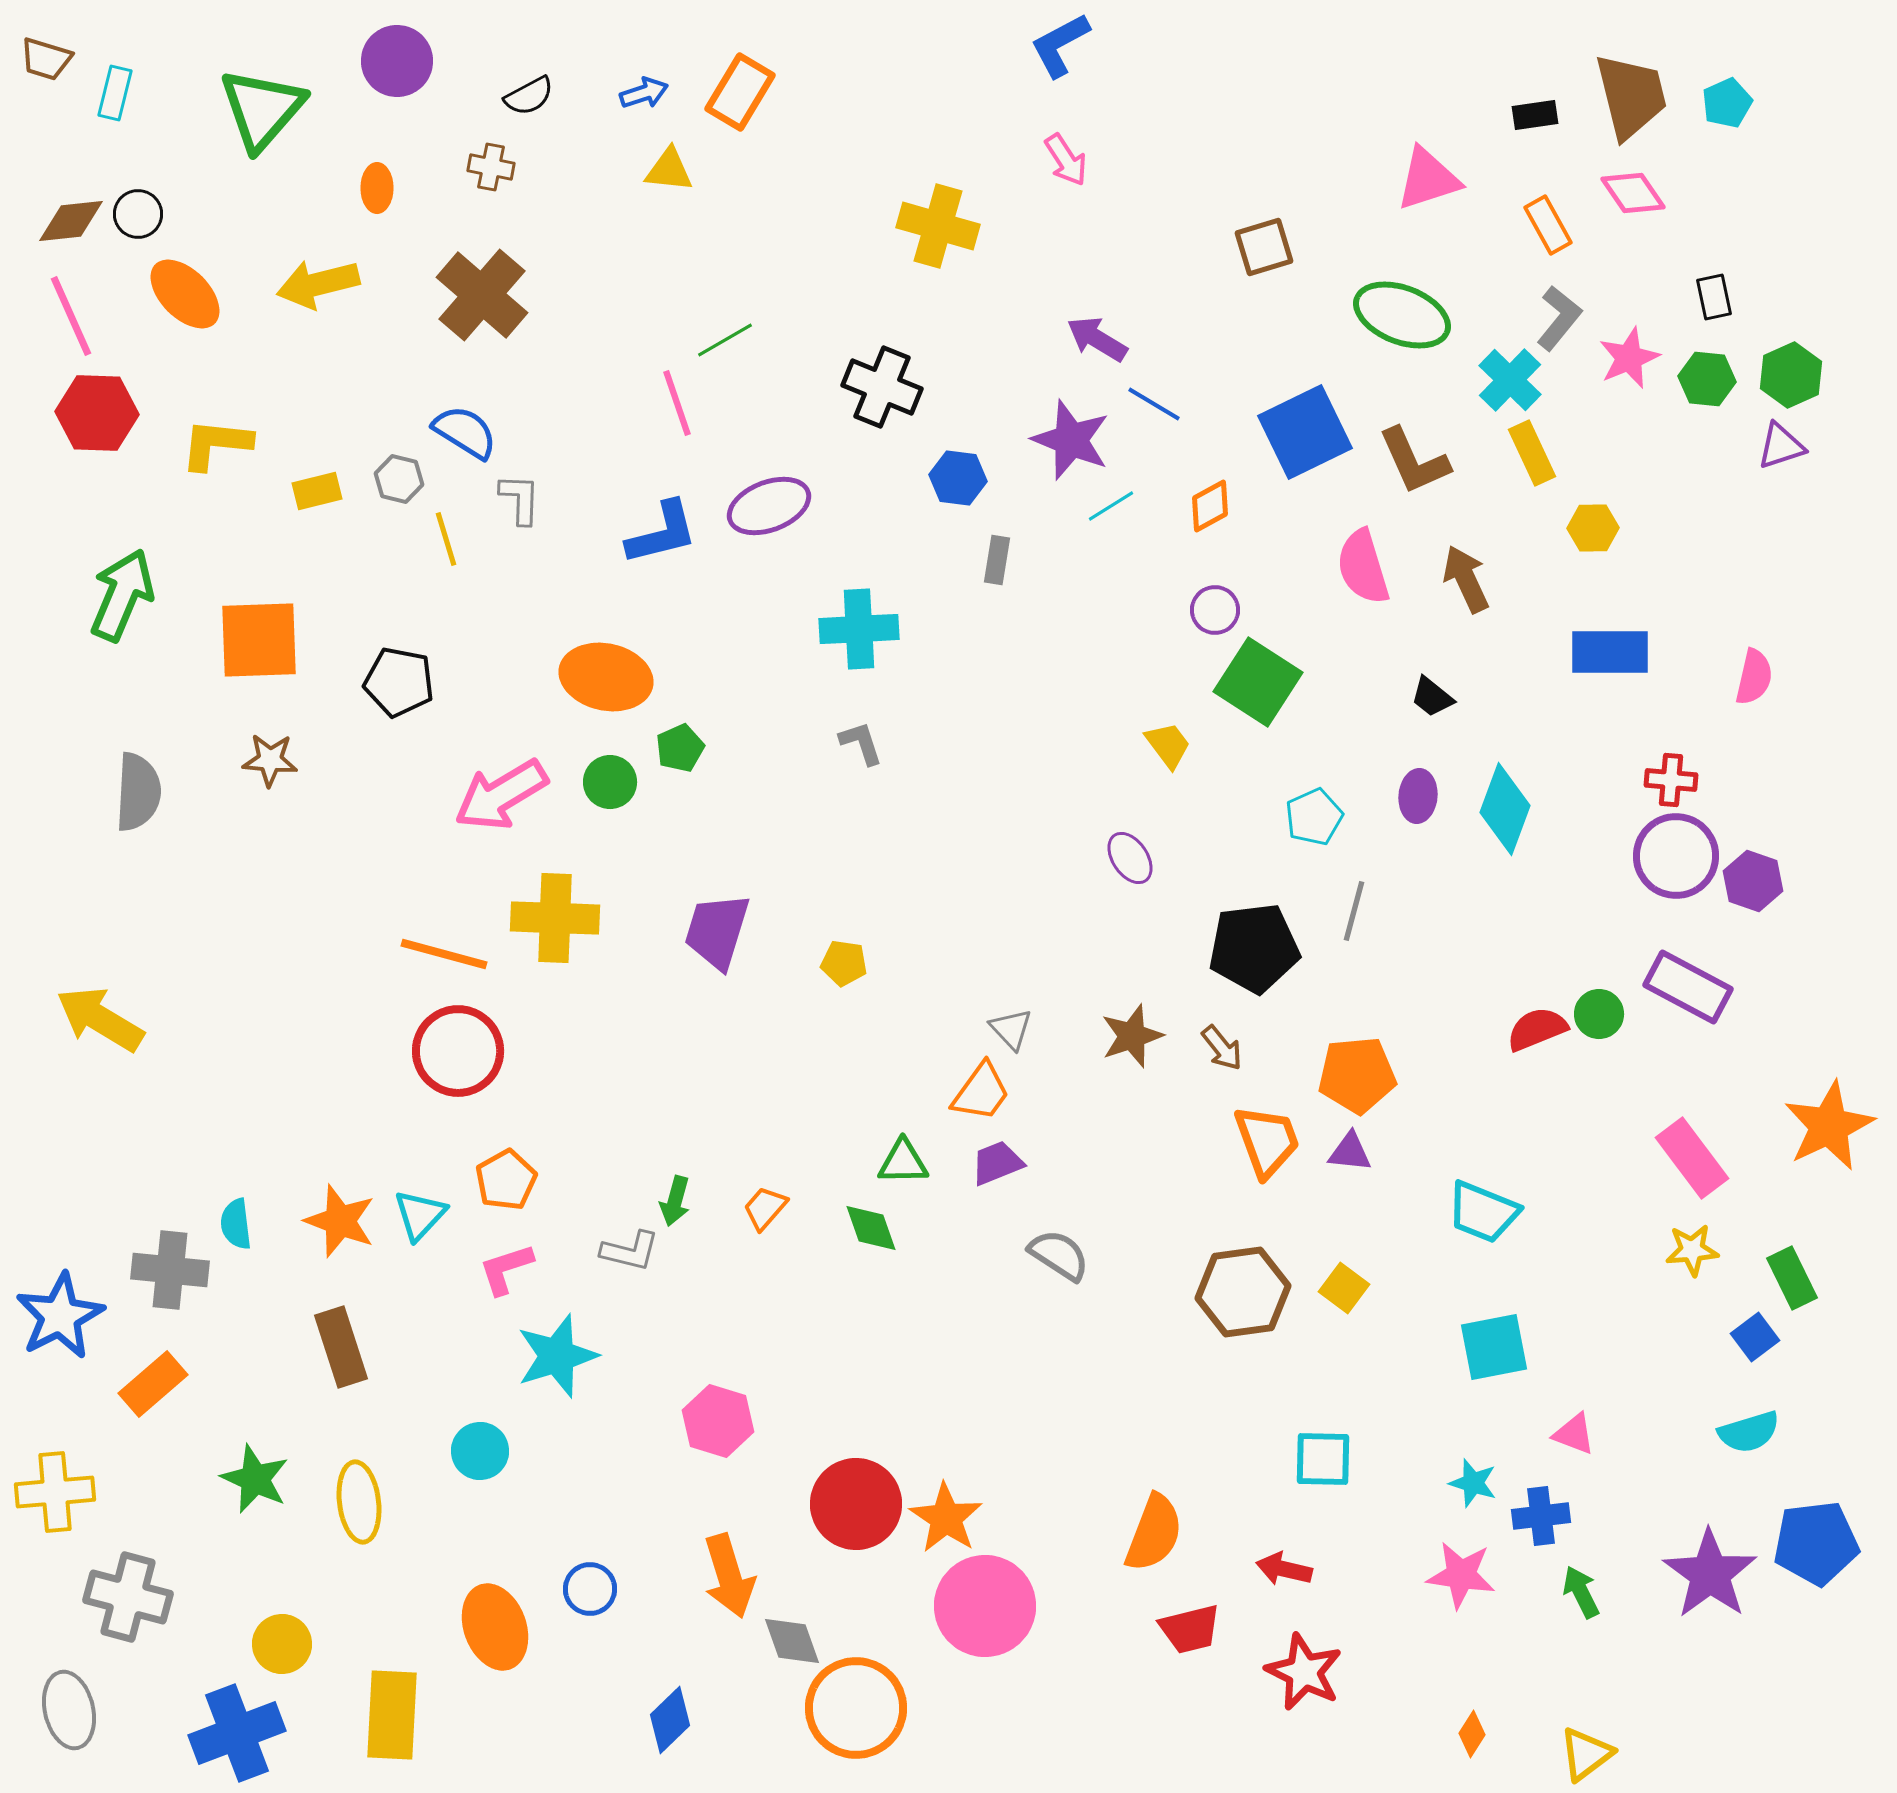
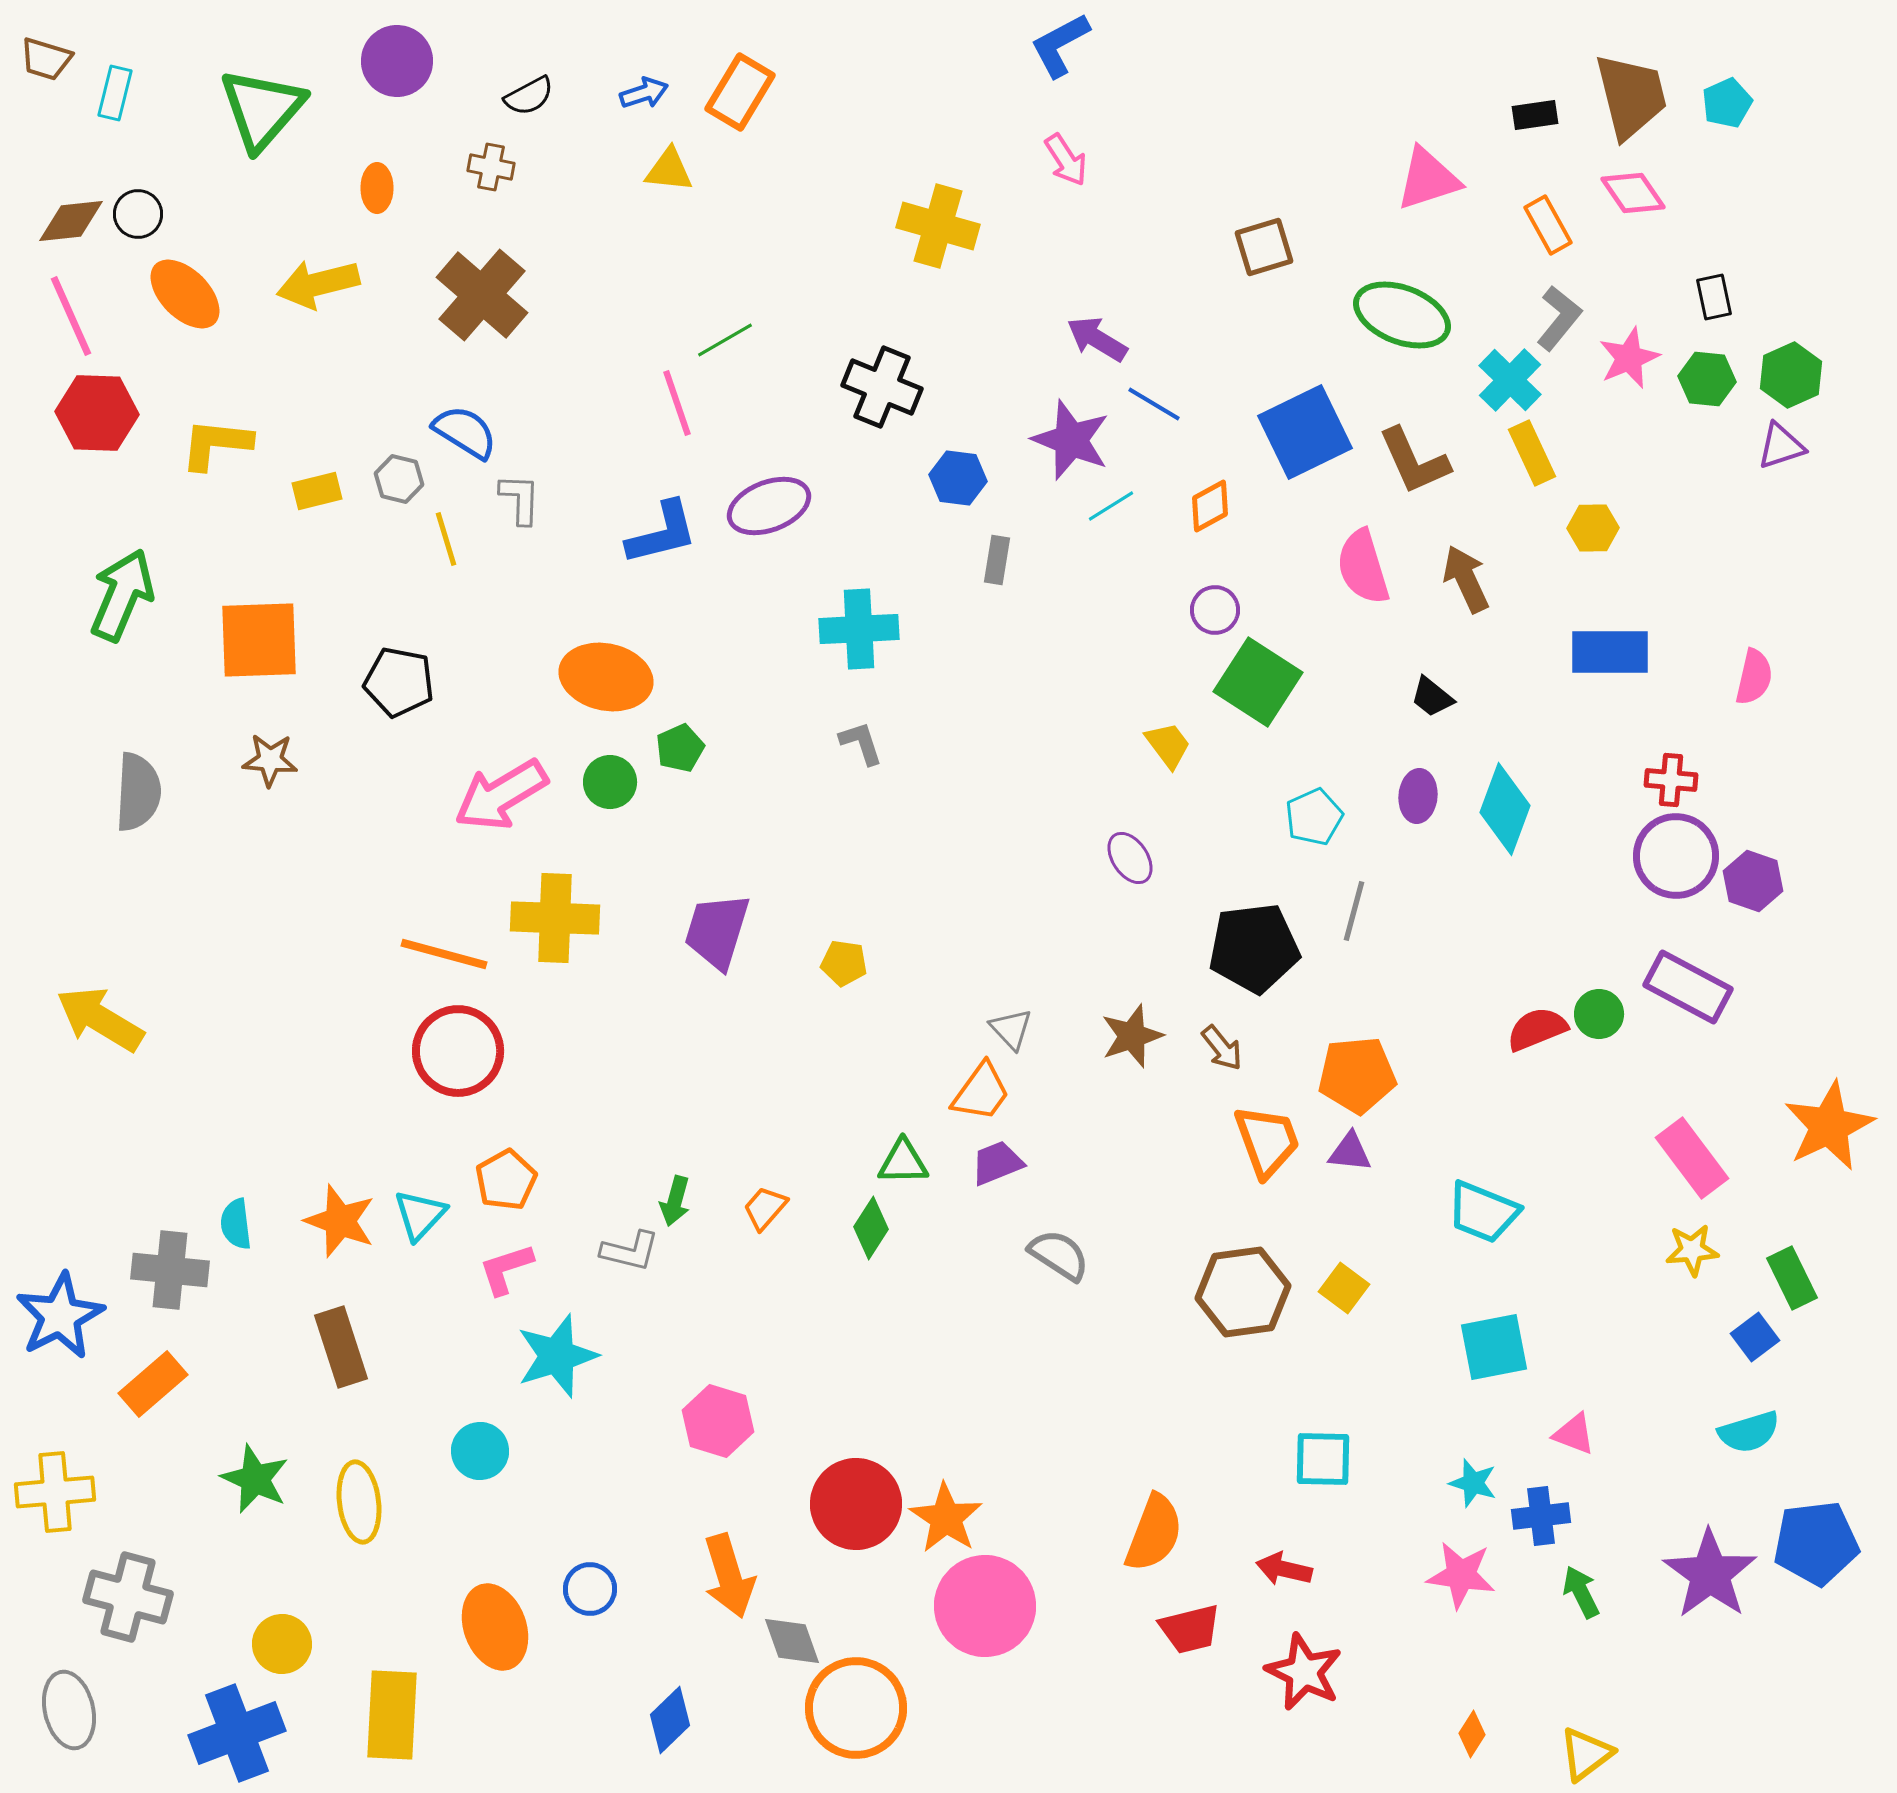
green diamond at (871, 1228): rotated 52 degrees clockwise
